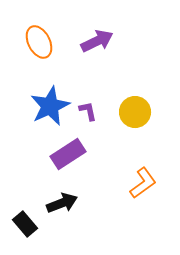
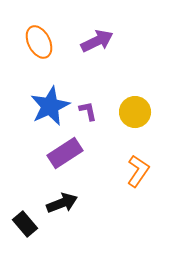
purple rectangle: moved 3 px left, 1 px up
orange L-shape: moved 5 px left, 12 px up; rotated 20 degrees counterclockwise
